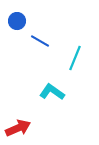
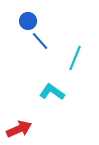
blue circle: moved 11 px right
blue line: rotated 18 degrees clockwise
red arrow: moved 1 px right, 1 px down
